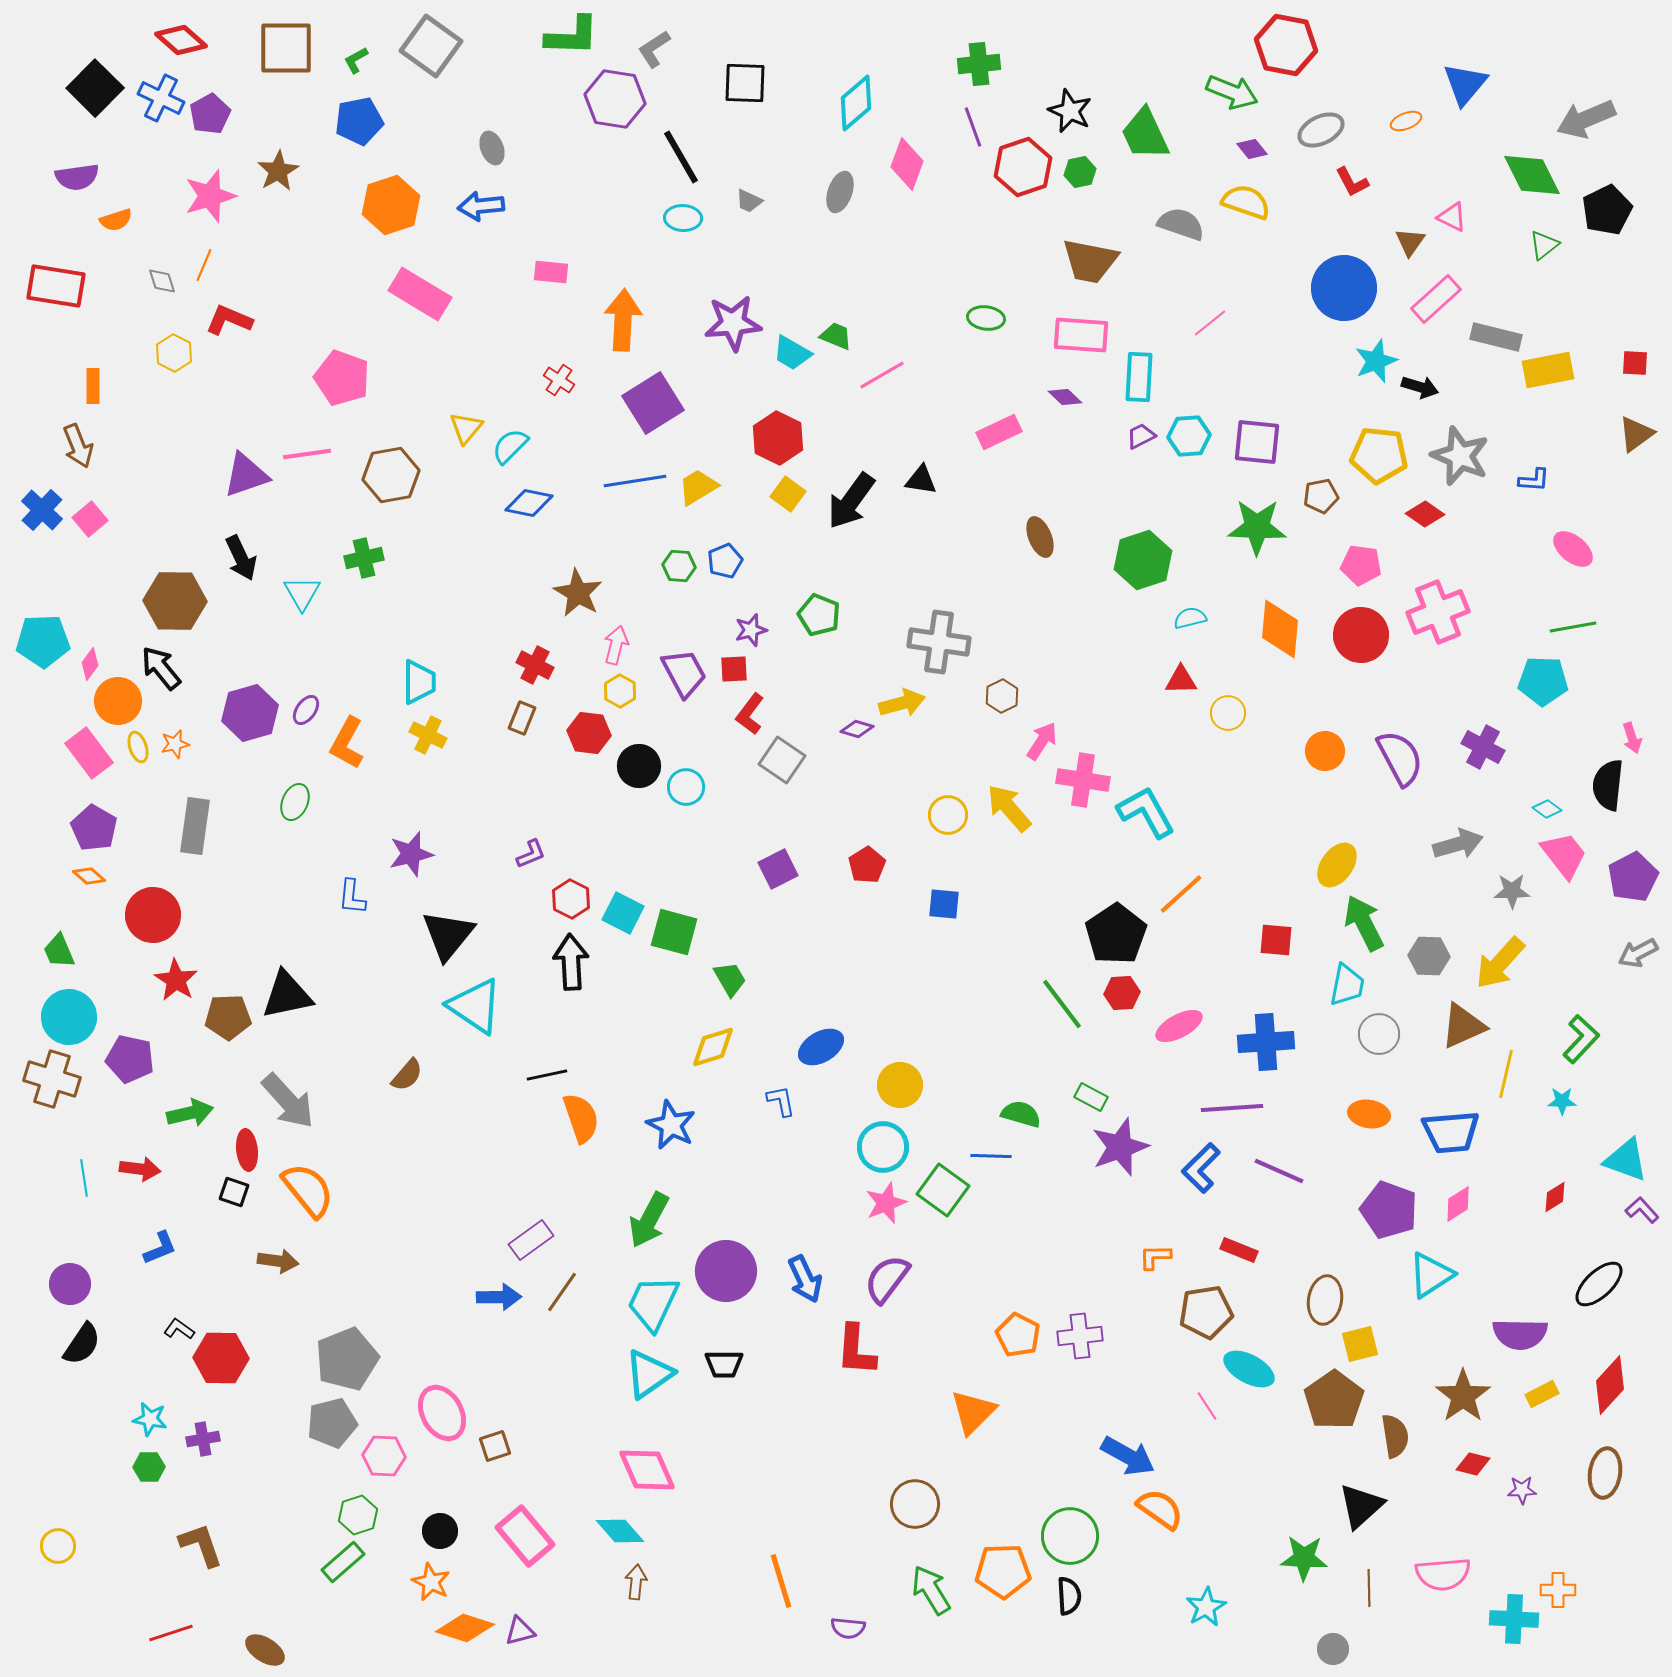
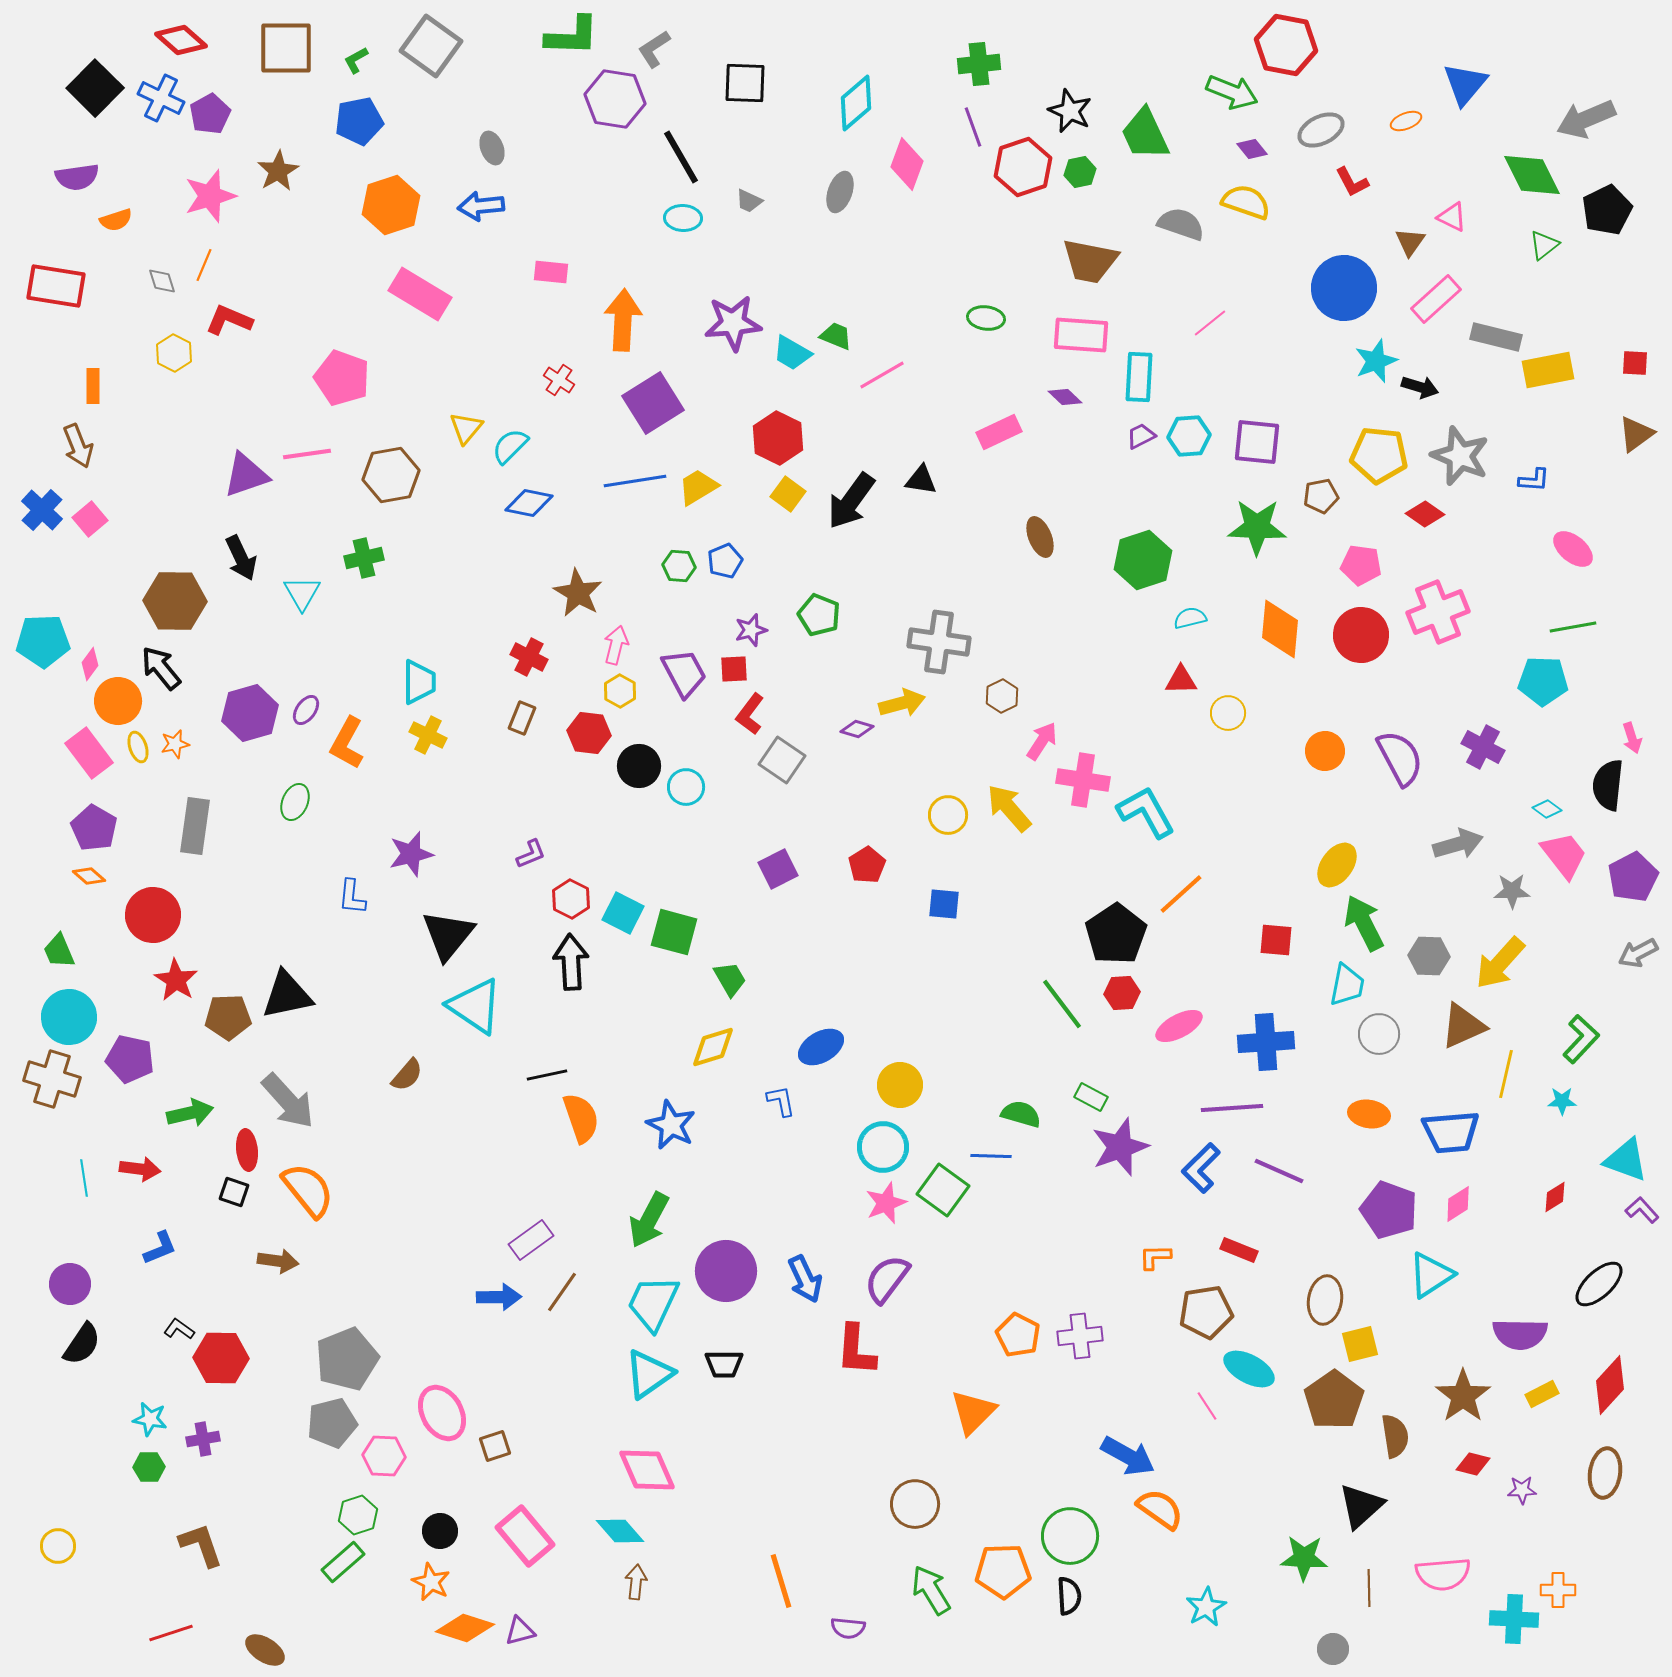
red cross at (535, 665): moved 6 px left, 8 px up
